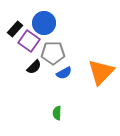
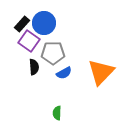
black rectangle: moved 7 px right, 5 px up
black semicircle: rotated 49 degrees counterclockwise
